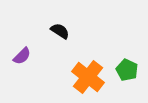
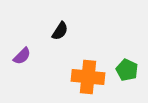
black semicircle: rotated 90 degrees clockwise
orange cross: rotated 32 degrees counterclockwise
